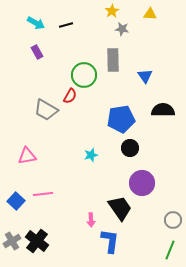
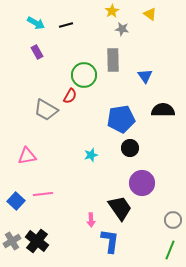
yellow triangle: rotated 32 degrees clockwise
